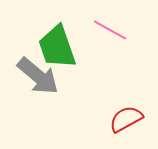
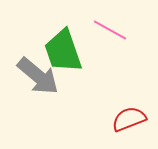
green trapezoid: moved 6 px right, 4 px down
red semicircle: moved 3 px right; rotated 8 degrees clockwise
